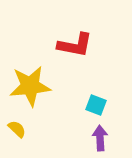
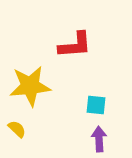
red L-shape: rotated 15 degrees counterclockwise
cyan square: rotated 15 degrees counterclockwise
purple arrow: moved 1 px left, 1 px down
